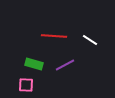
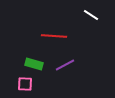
white line: moved 1 px right, 25 px up
pink square: moved 1 px left, 1 px up
